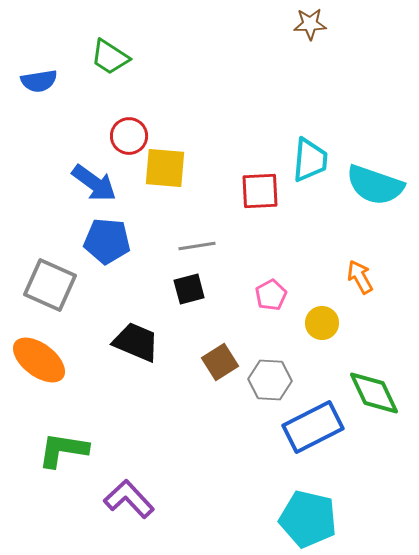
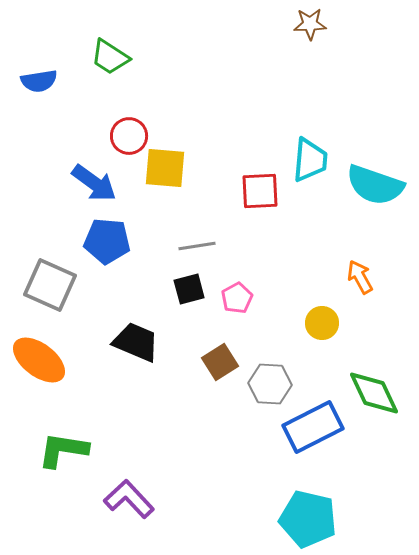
pink pentagon: moved 34 px left, 3 px down
gray hexagon: moved 4 px down
